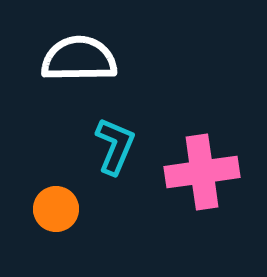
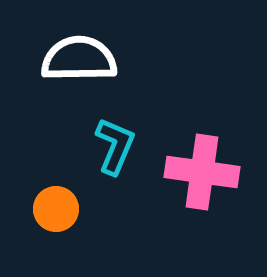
pink cross: rotated 16 degrees clockwise
